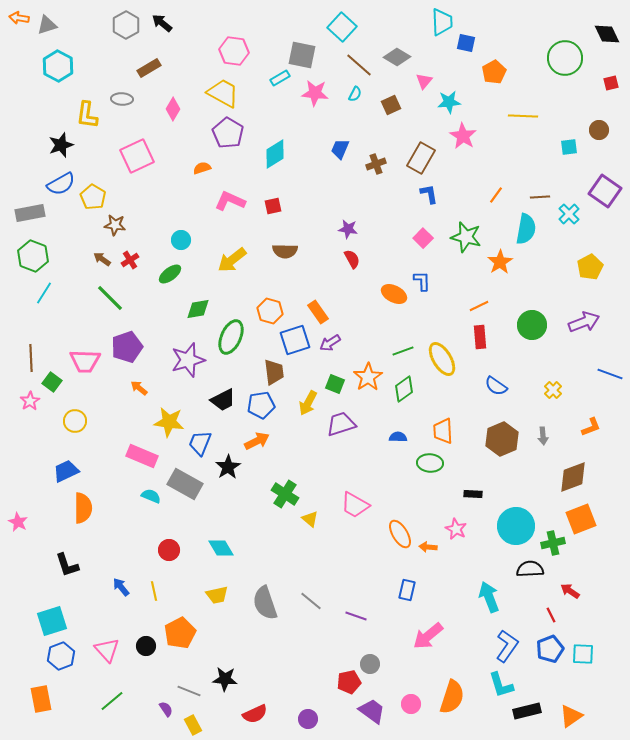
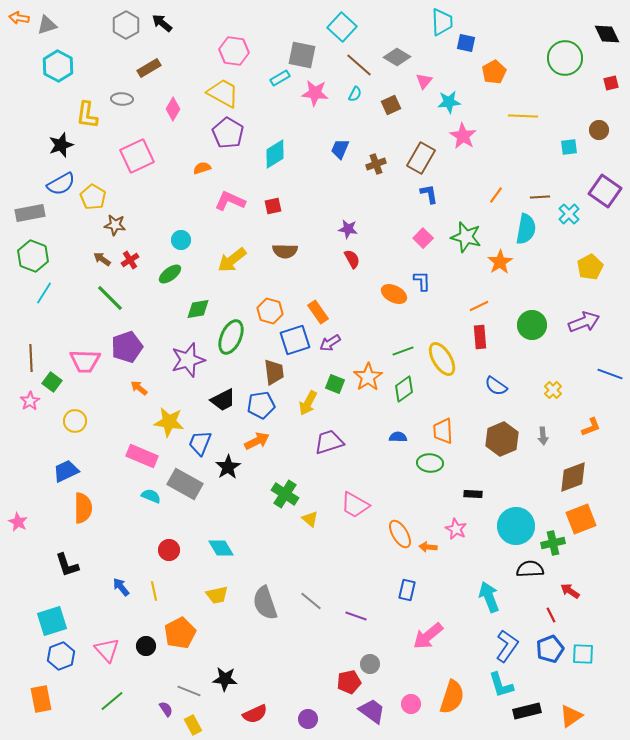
purple trapezoid at (341, 424): moved 12 px left, 18 px down
